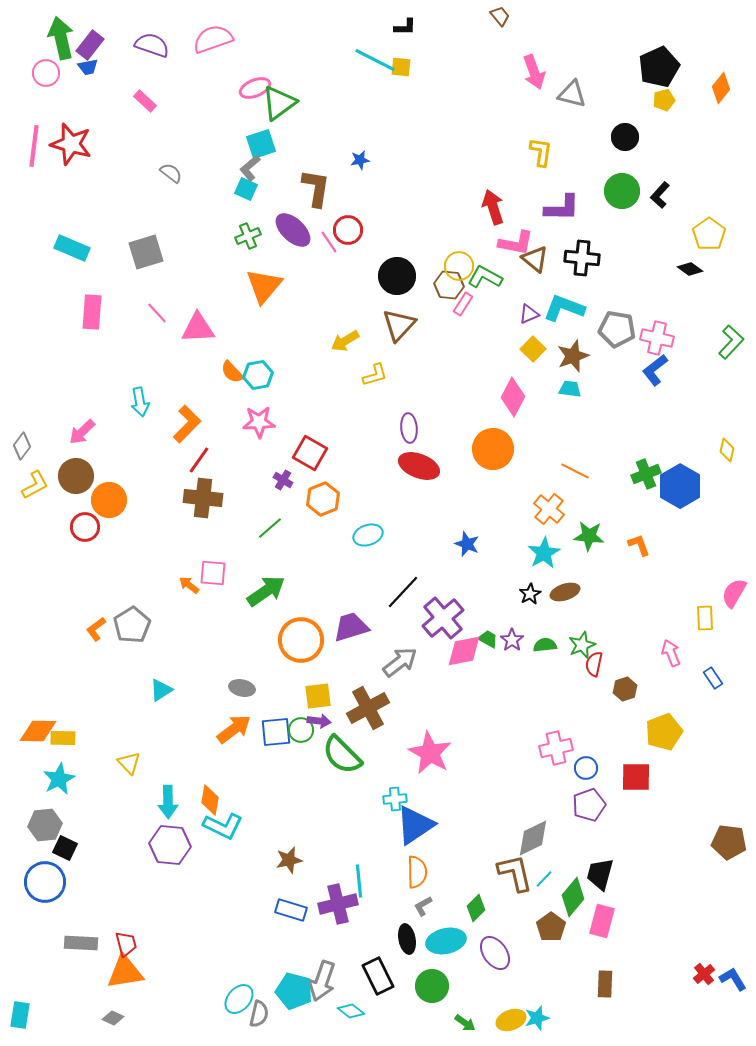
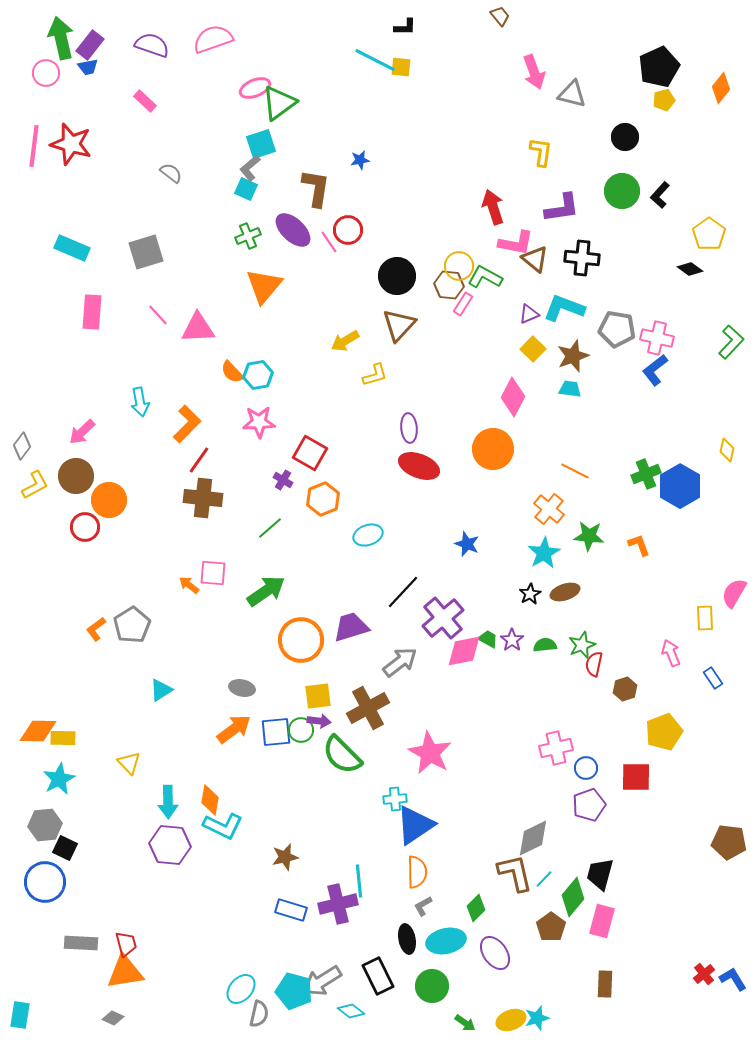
purple L-shape at (562, 208): rotated 9 degrees counterclockwise
pink line at (157, 313): moved 1 px right, 2 px down
brown star at (289, 860): moved 4 px left, 3 px up
gray arrow at (322, 981): rotated 39 degrees clockwise
cyan ellipse at (239, 999): moved 2 px right, 10 px up
